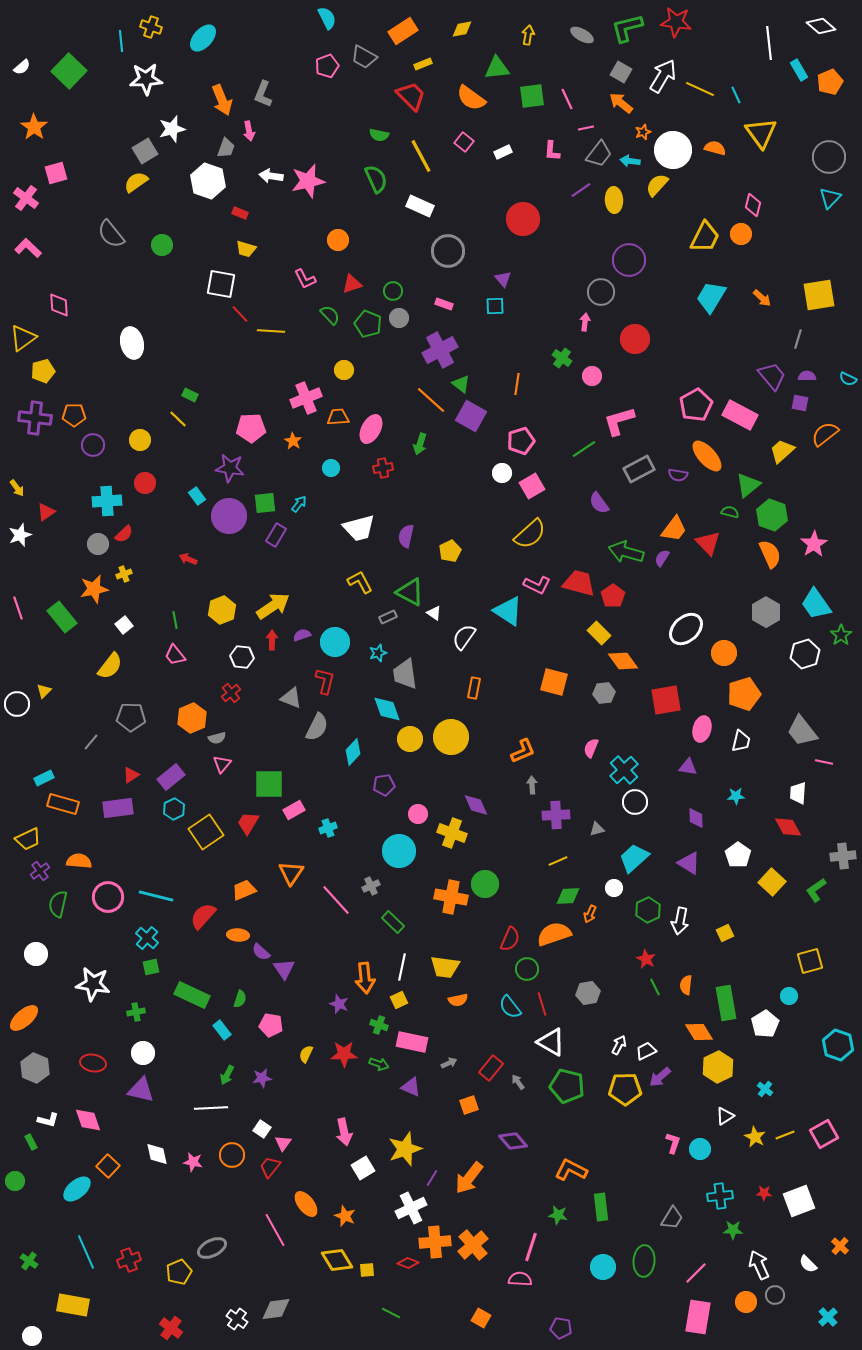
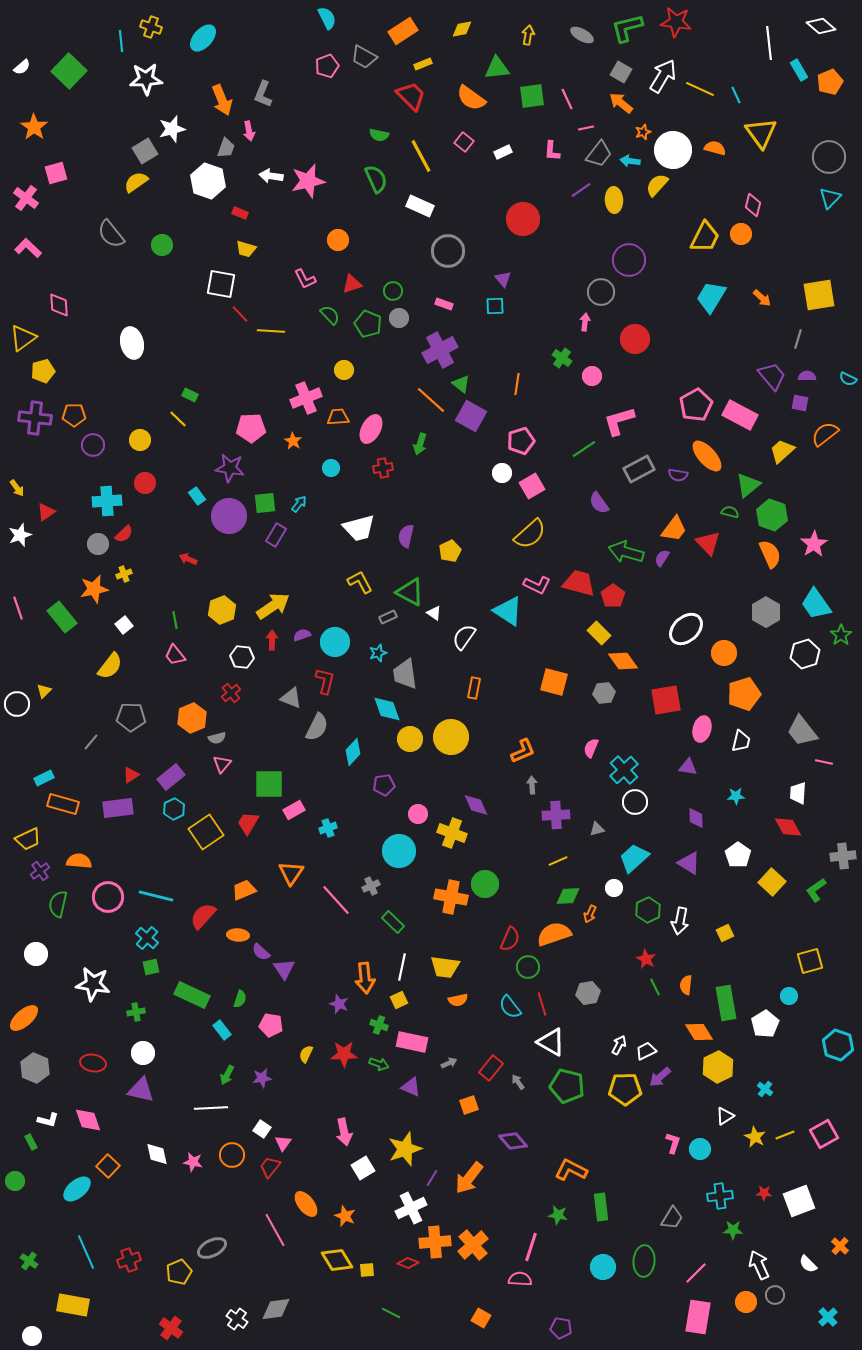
green circle at (527, 969): moved 1 px right, 2 px up
